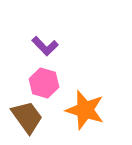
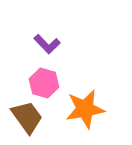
purple L-shape: moved 2 px right, 2 px up
orange star: moved 1 px up; rotated 27 degrees counterclockwise
